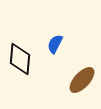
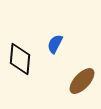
brown ellipse: moved 1 px down
